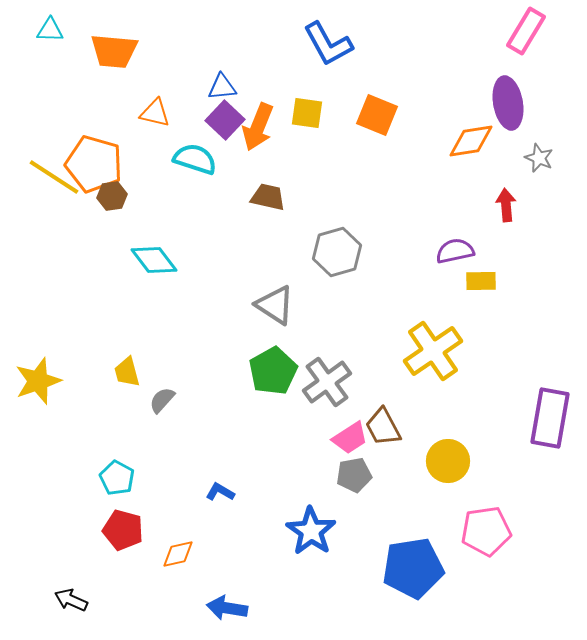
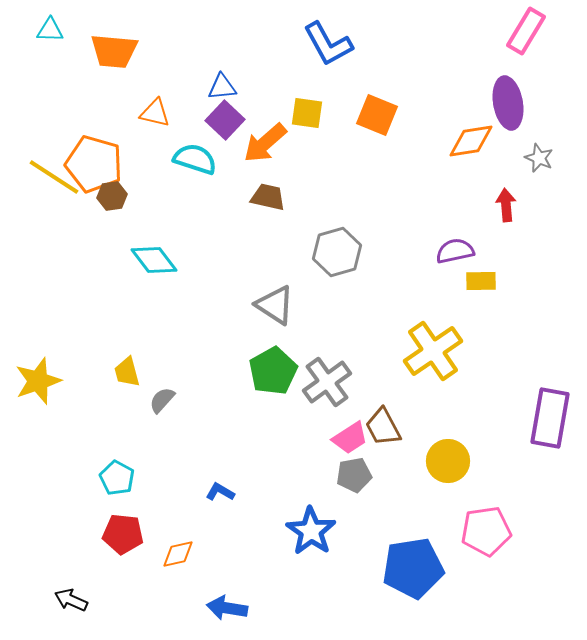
orange arrow at (258, 127): moved 7 px right, 16 px down; rotated 27 degrees clockwise
red pentagon at (123, 530): moved 4 px down; rotated 9 degrees counterclockwise
